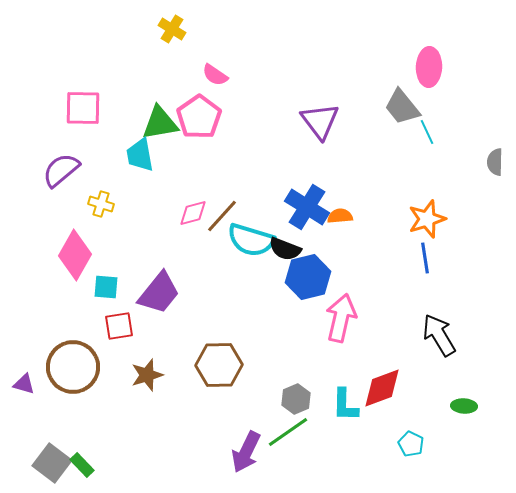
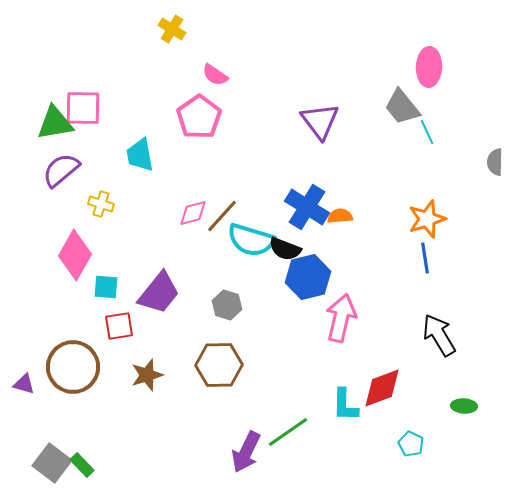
green triangle at (160, 123): moved 105 px left
gray hexagon at (296, 399): moved 69 px left, 94 px up; rotated 20 degrees counterclockwise
